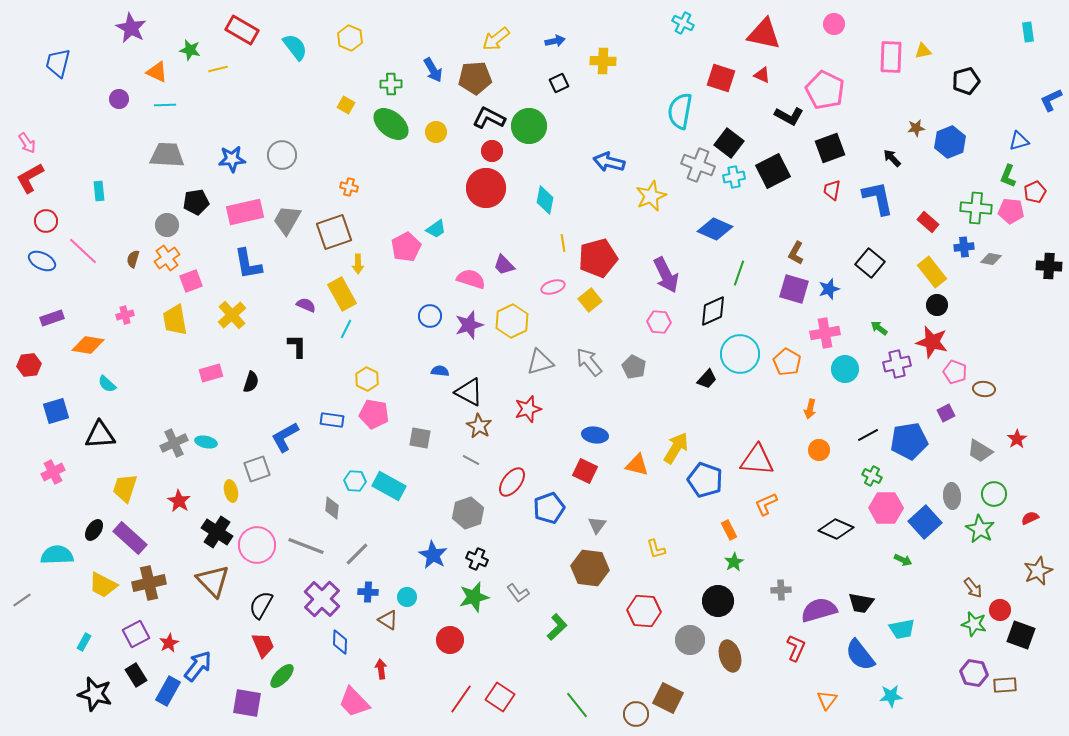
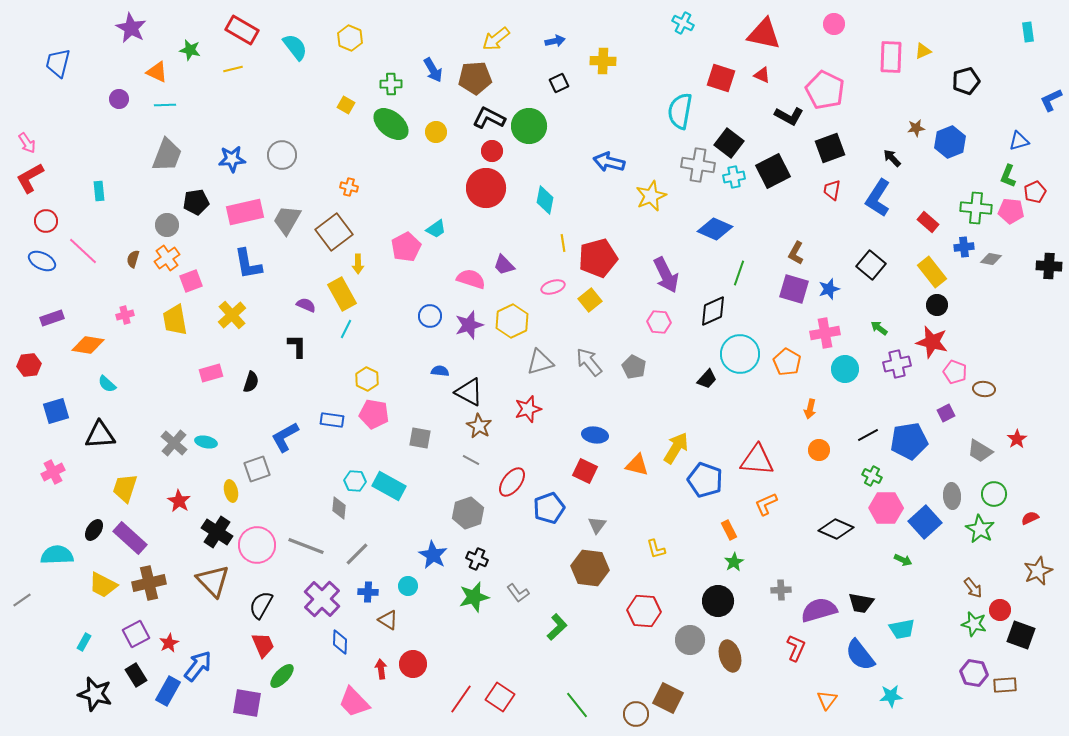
yellow triangle at (923, 51): rotated 12 degrees counterclockwise
yellow line at (218, 69): moved 15 px right
gray trapezoid at (167, 155): rotated 108 degrees clockwise
gray cross at (698, 165): rotated 12 degrees counterclockwise
blue L-shape at (878, 198): rotated 135 degrees counterclockwise
brown square at (334, 232): rotated 18 degrees counterclockwise
black square at (870, 263): moved 1 px right, 2 px down
gray cross at (174, 443): rotated 24 degrees counterclockwise
gray diamond at (332, 508): moved 7 px right
cyan circle at (407, 597): moved 1 px right, 11 px up
red circle at (450, 640): moved 37 px left, 24 px down
